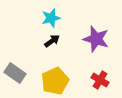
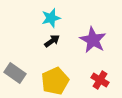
purple star: moved 3 px left, 1 px down; rotated 12 degrees clockwise
